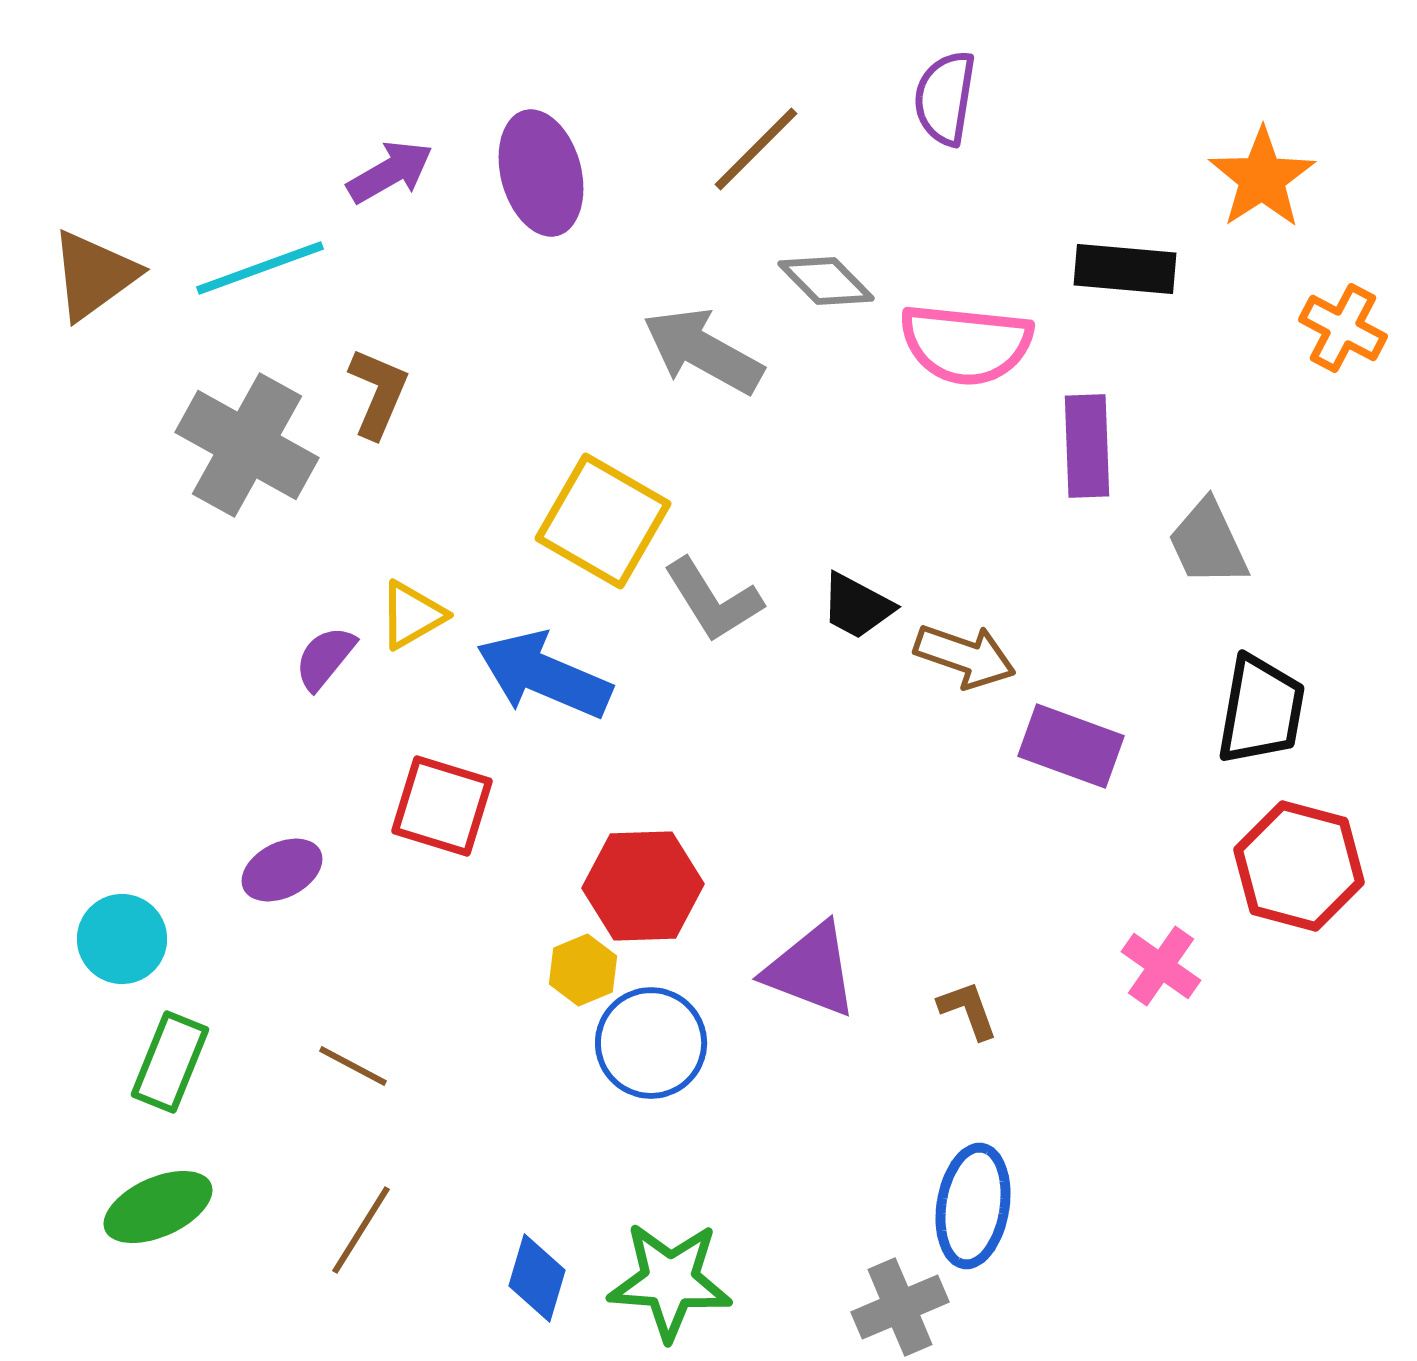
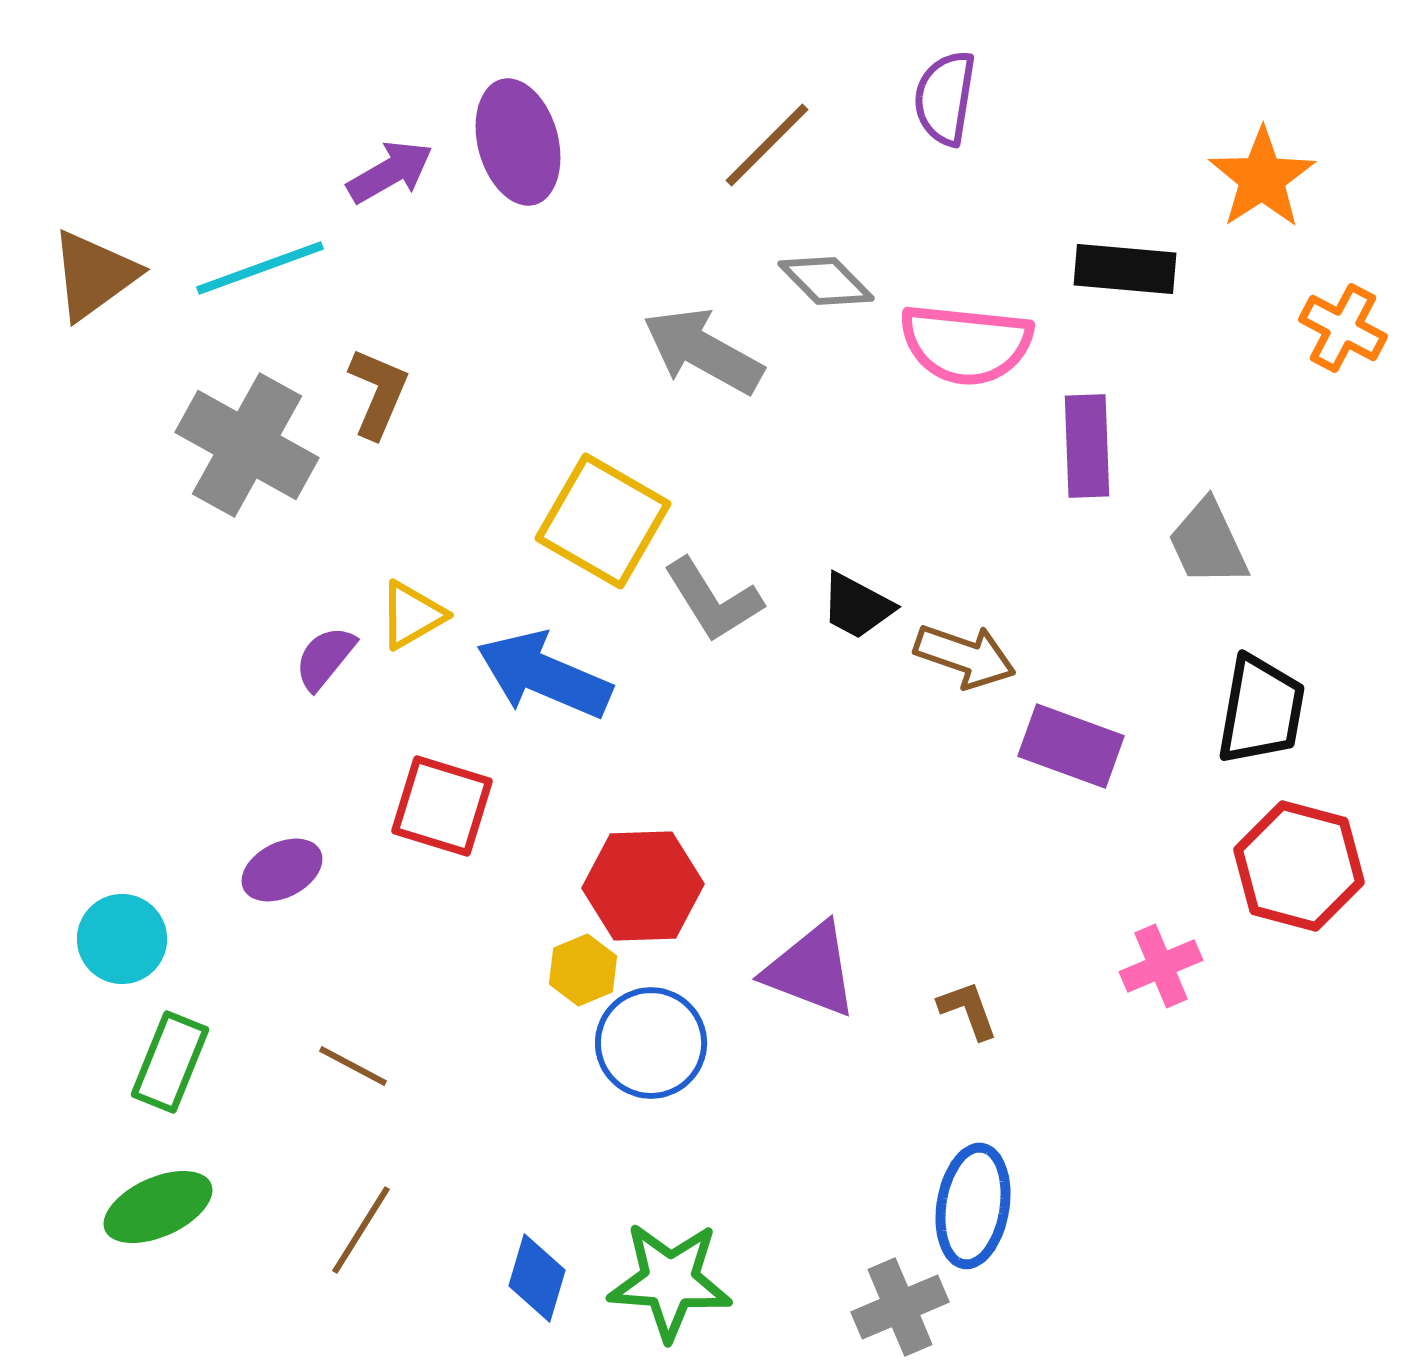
brown line at (756, 149): moved 11 px right, 4 px up
purple ellipse at (541, 173): moved 23 px left, 31 px up
pink cross at (1161, 966): rotated 32 degrees clockwise
